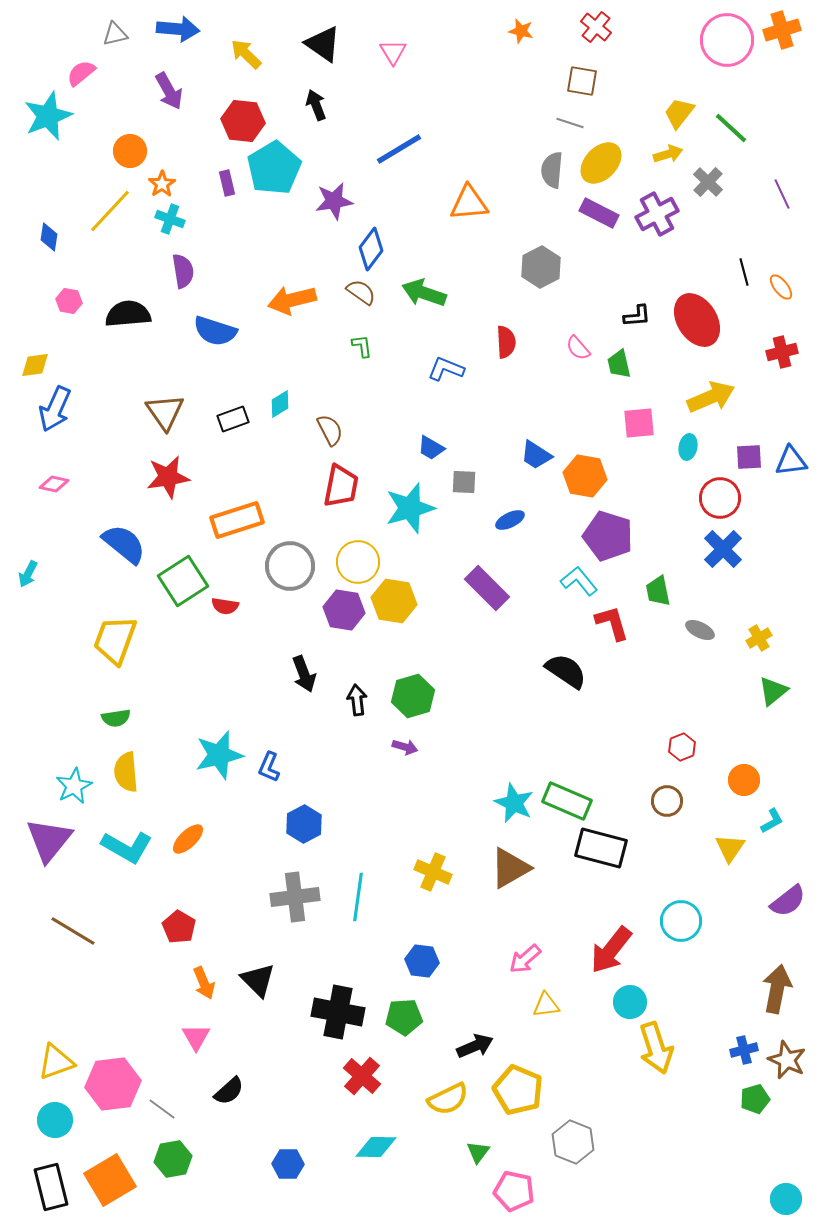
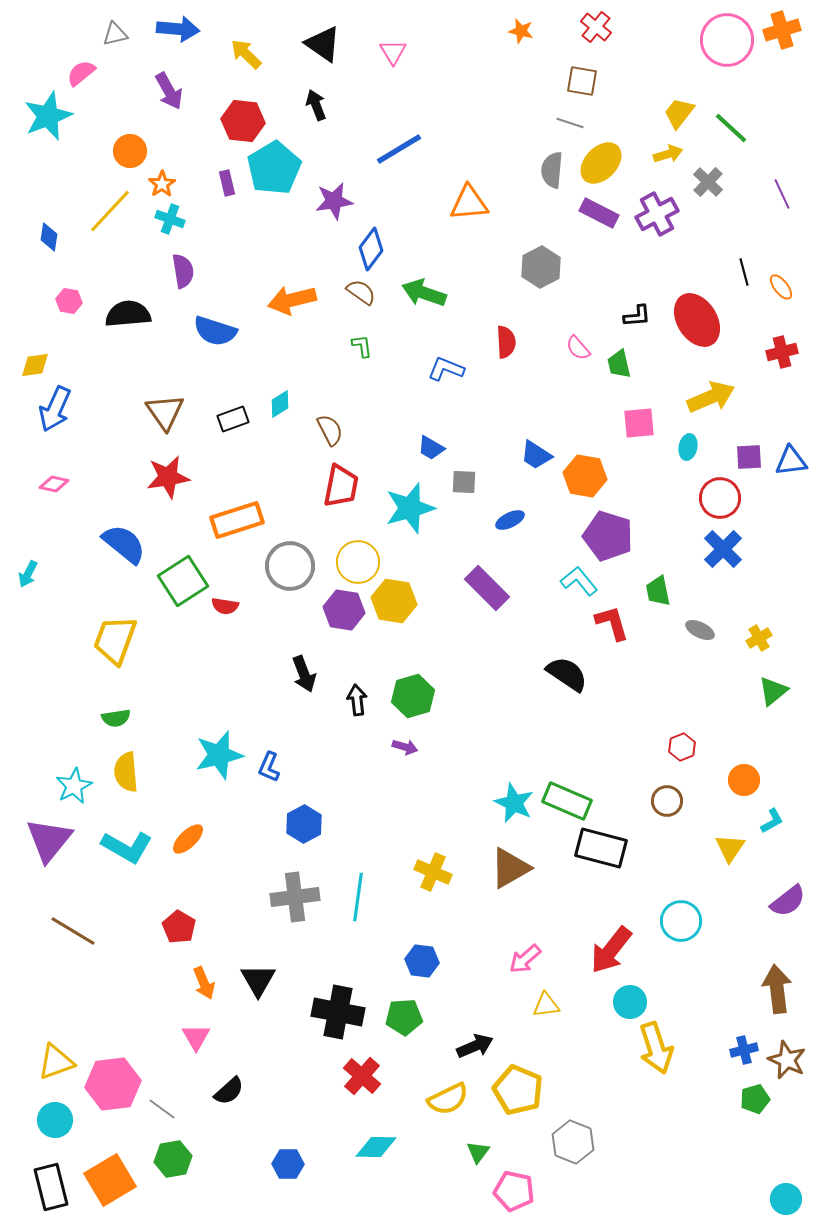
black semicircle at (566, 671): moved 1 px right, 3 px down
black triangle at (258, 980): rotated 15 degrees clockwise
brown arrow at (777, 989): rotated 18 degrees counterclockwise
